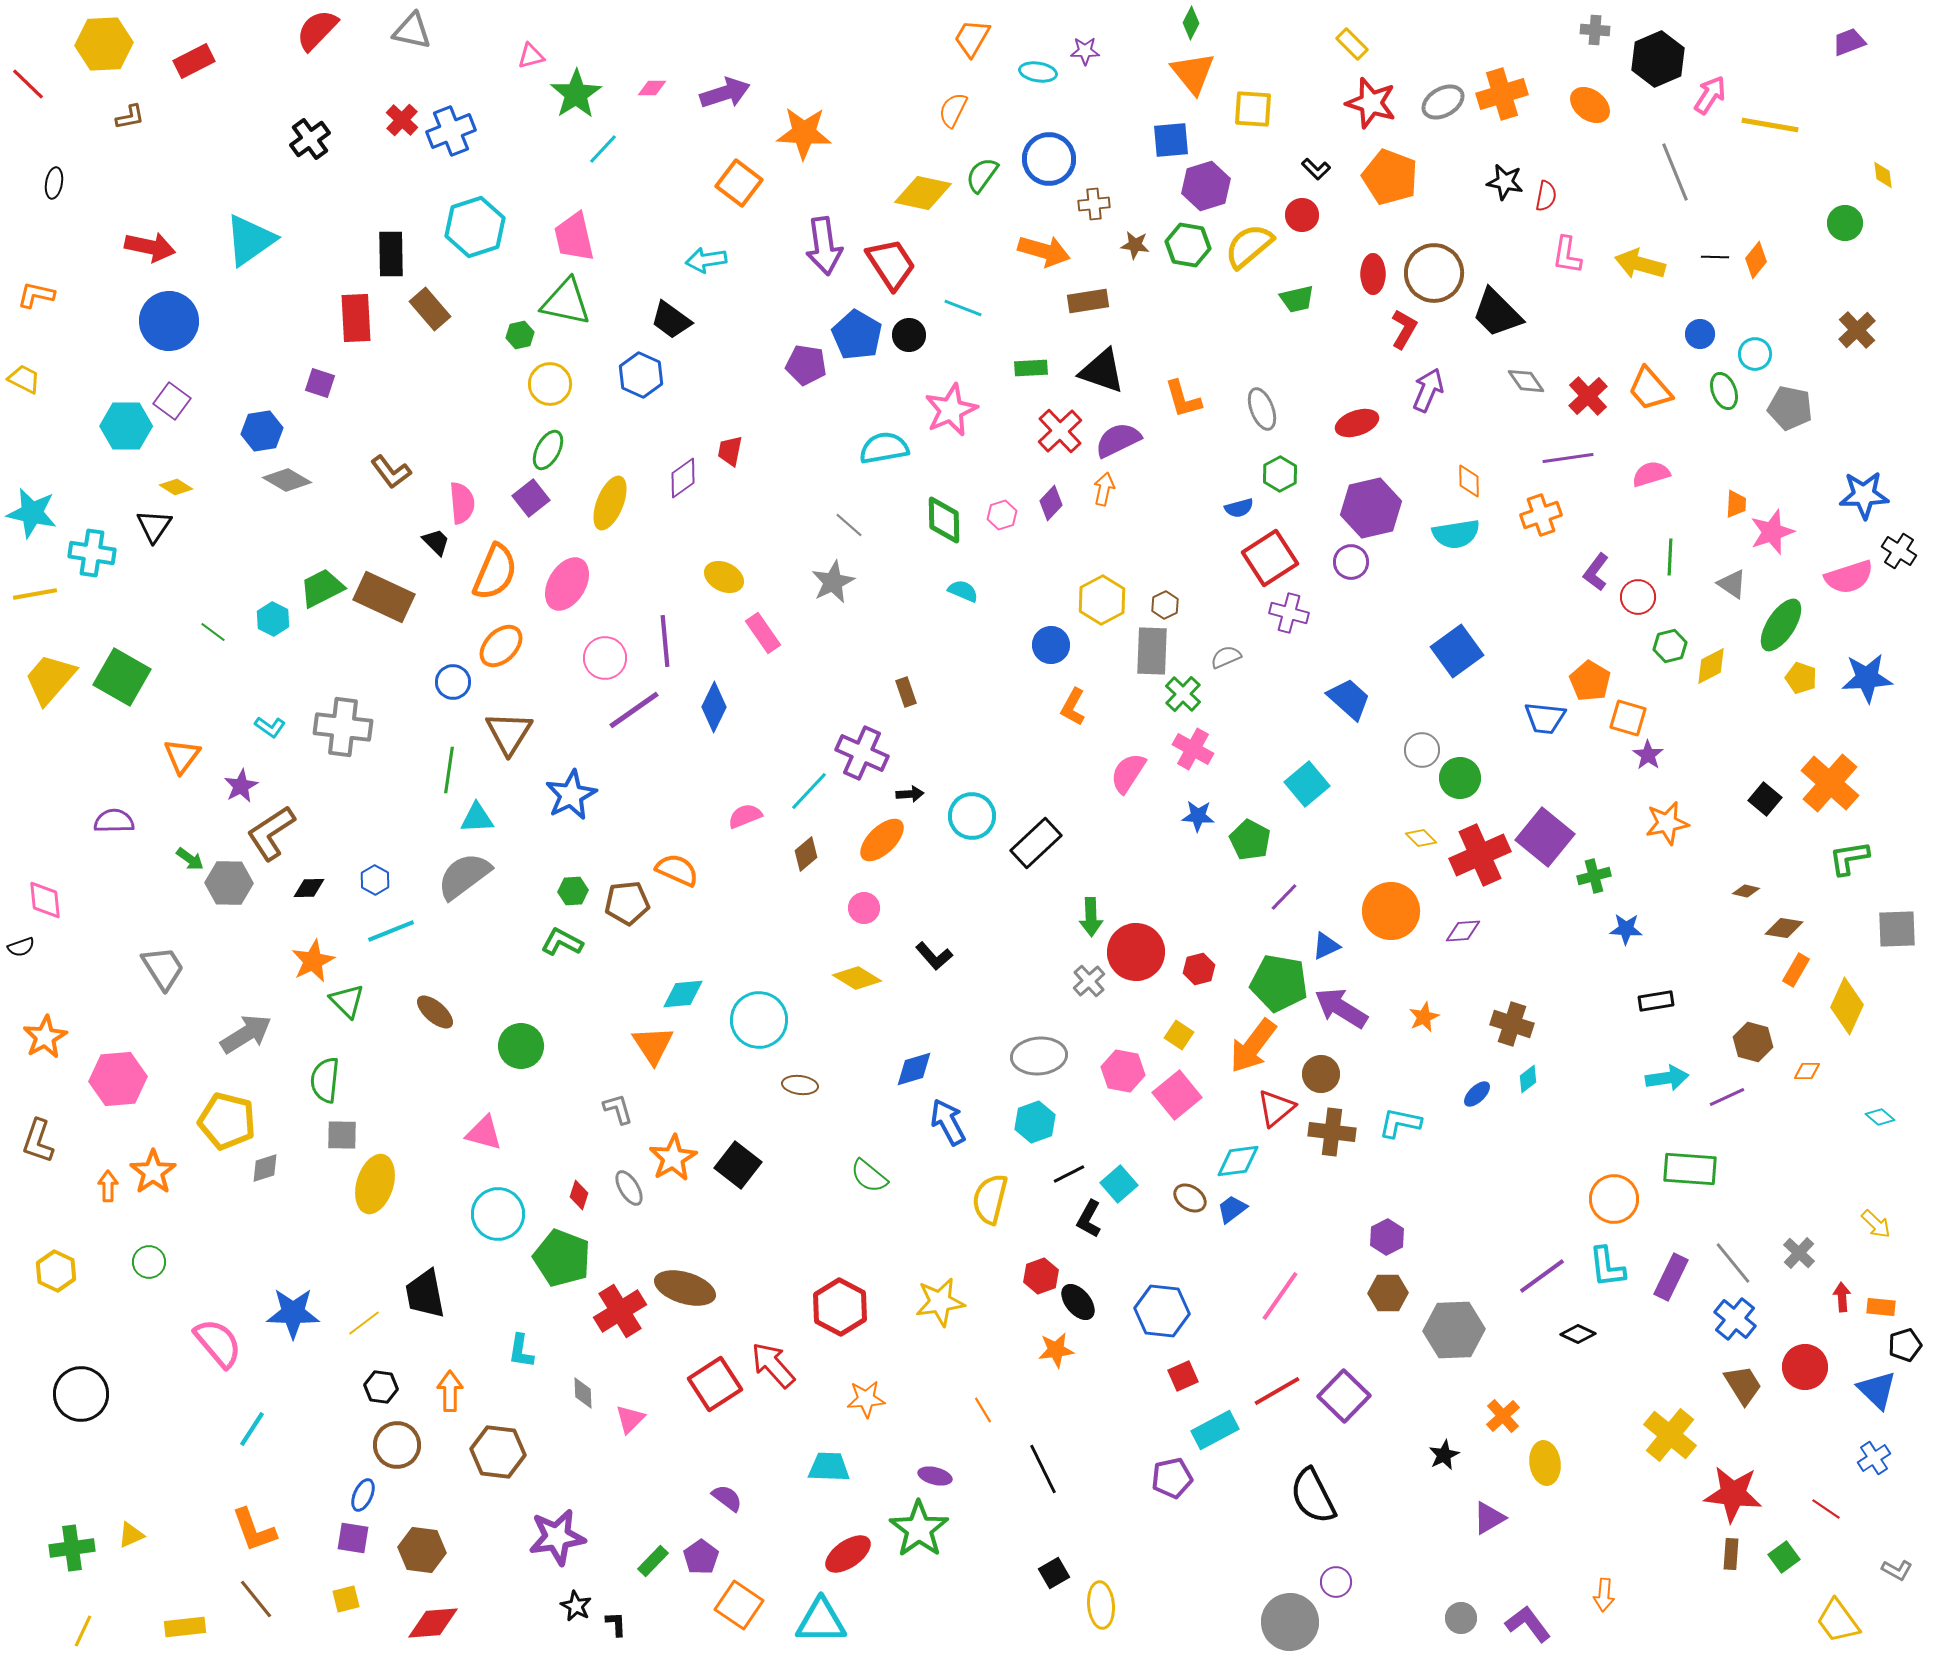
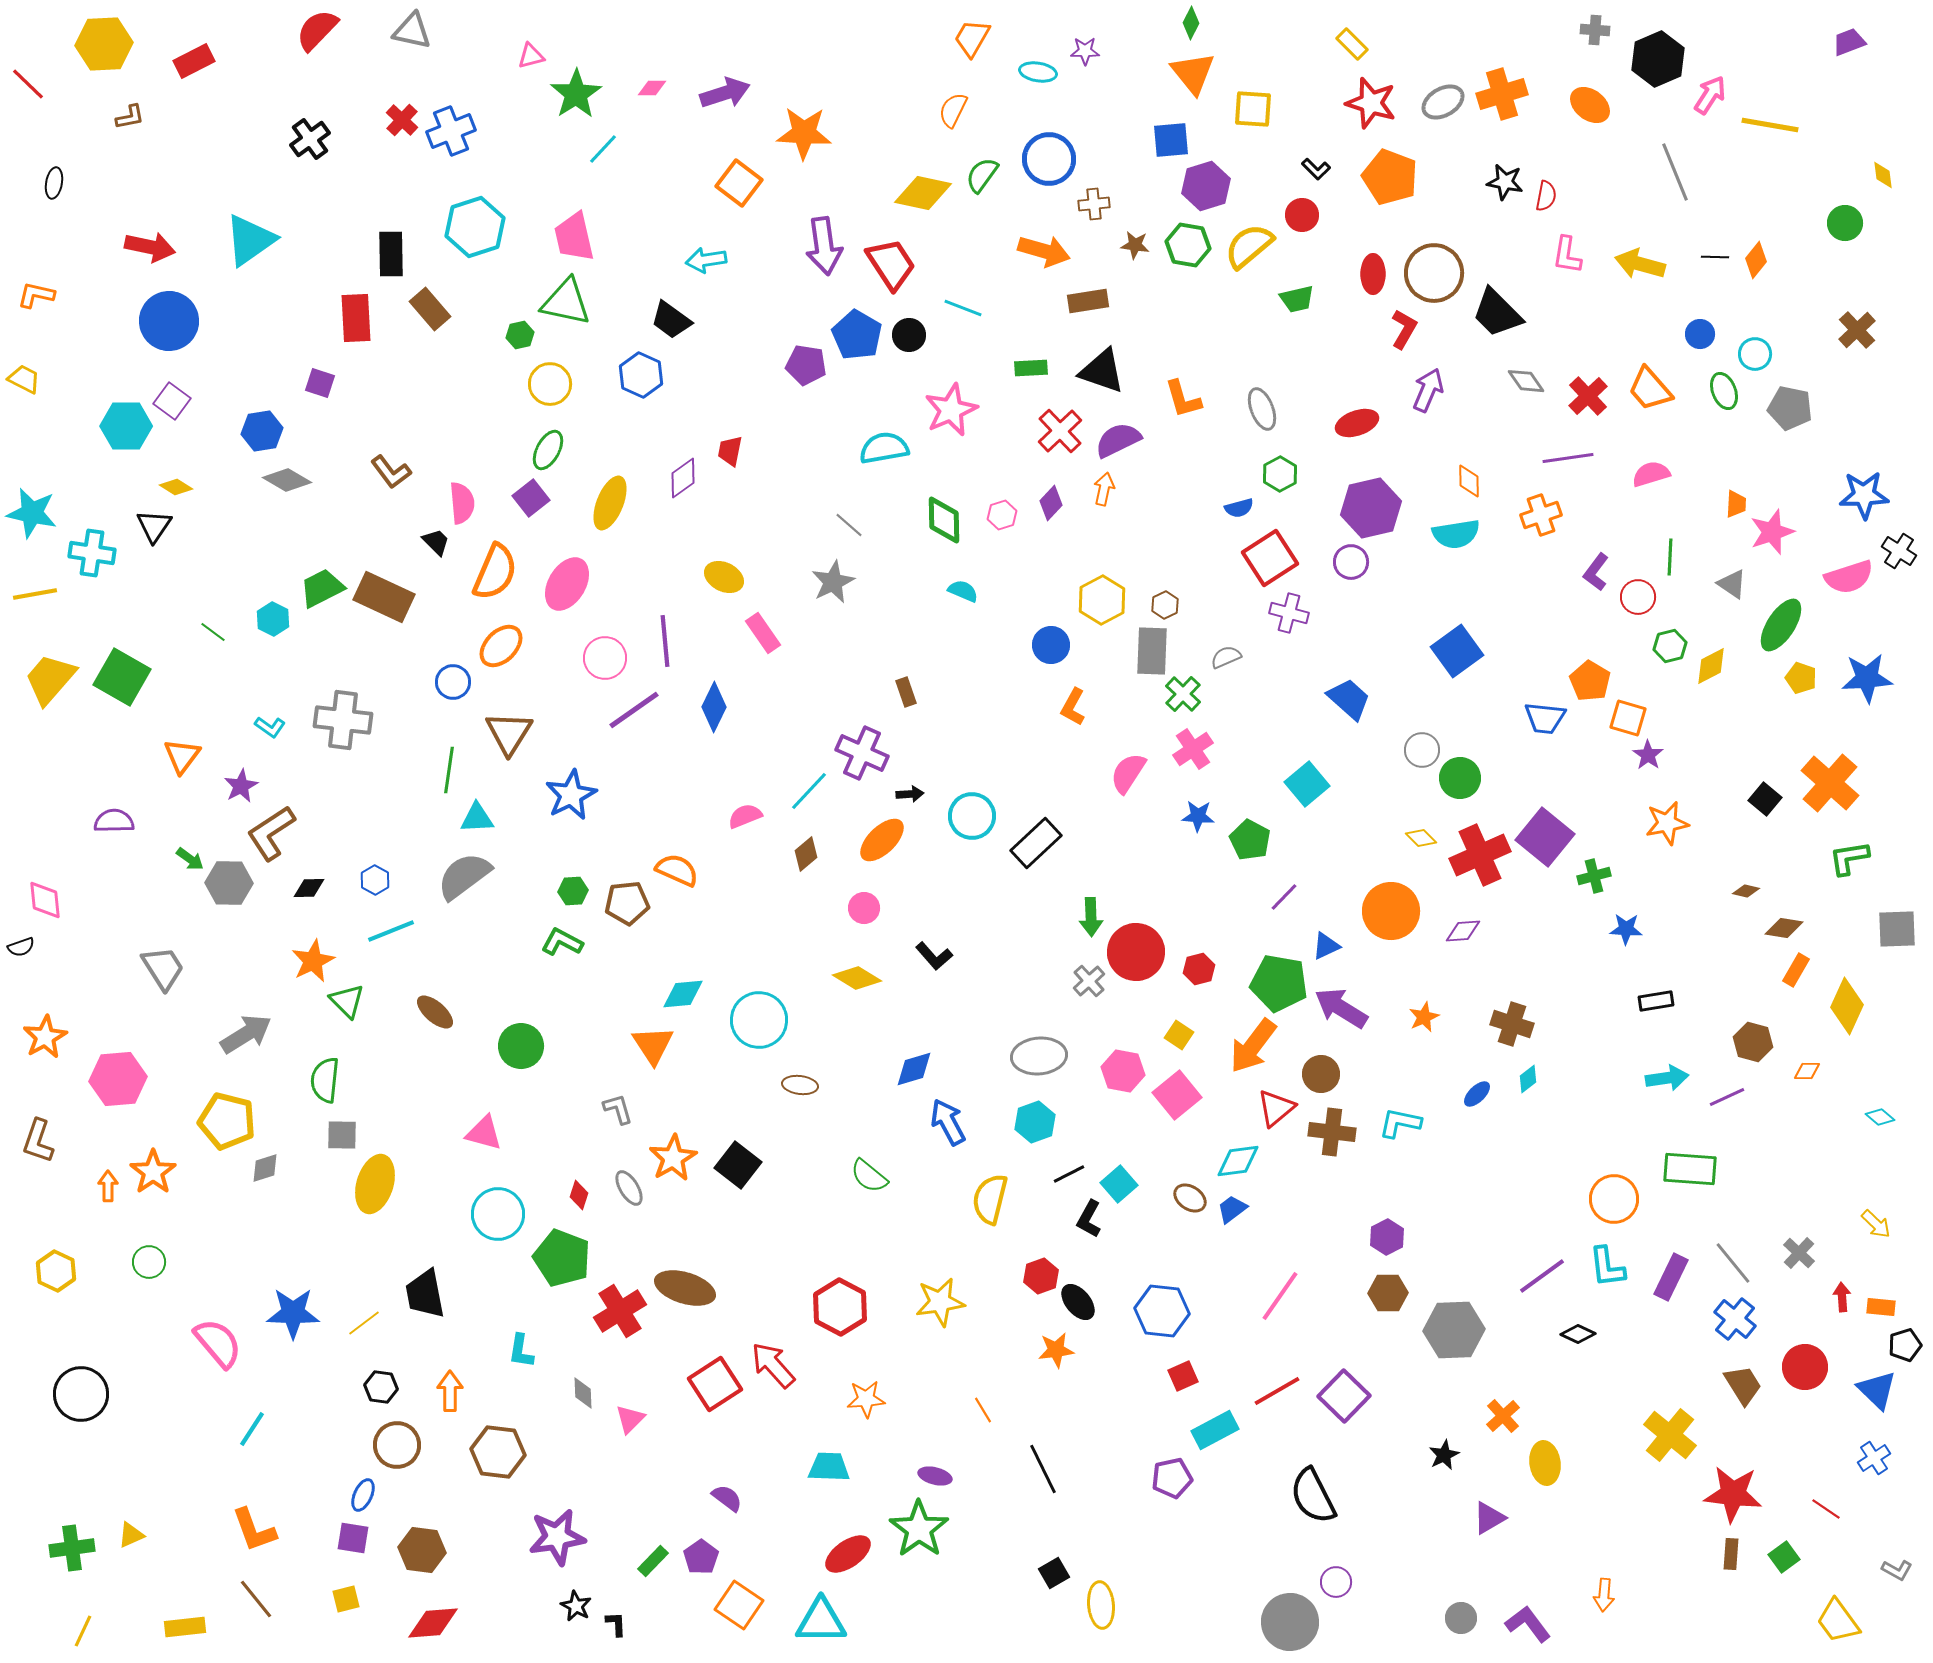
gray cross at (343, 727): moved 7 px up
pink cross at (1193, 749): rotated 27 degrees clockwise
